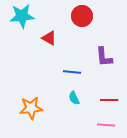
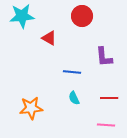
red line: moved 2 px up
